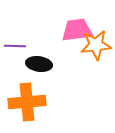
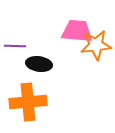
pink trapezoid: moved 1 px down; rotated 12 degrees clockwise
orange cross: moved 1 px right
